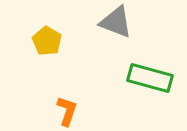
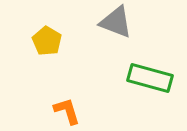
orange L-shape: rotated 36 degrees counterclockwise
